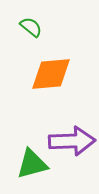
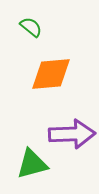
purple arrow: moved 7 px up
